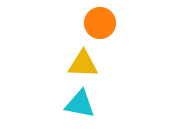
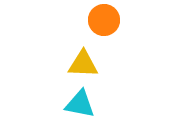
orange circle: moved 4 px right, 3 px up
